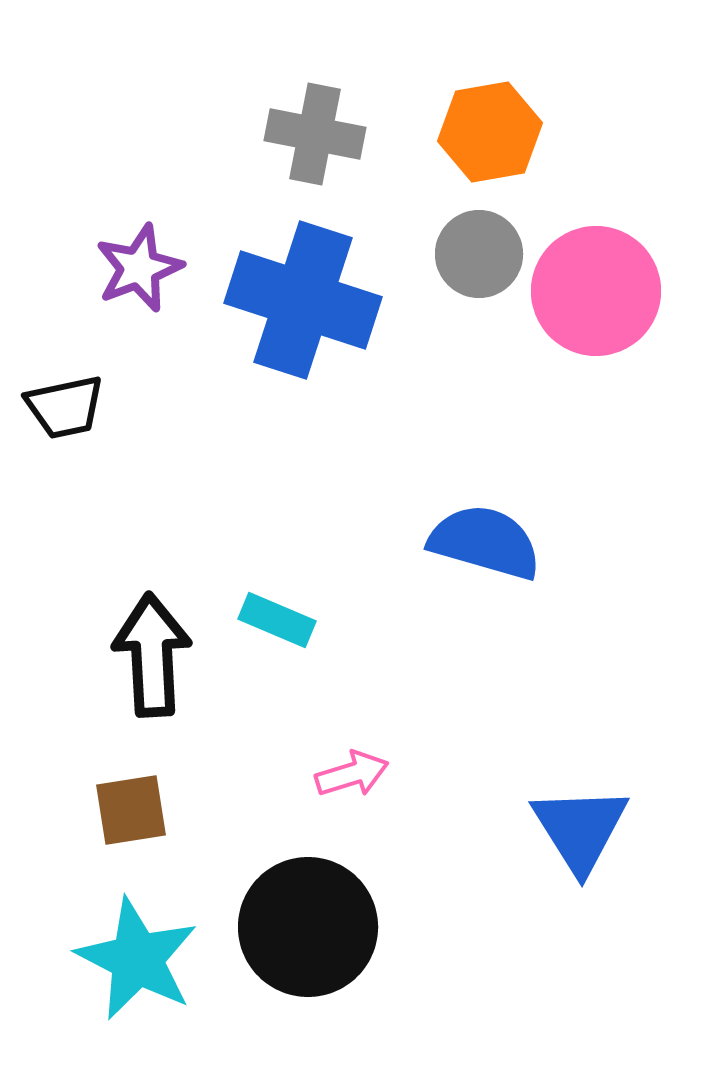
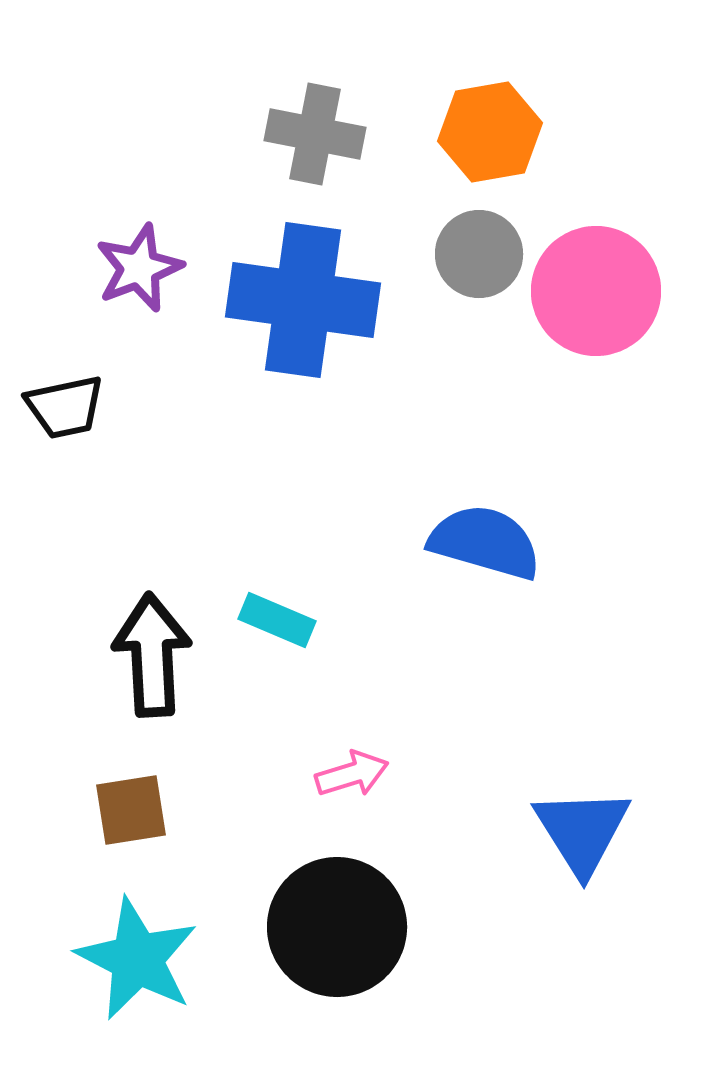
blue cross: rotated 10 degrees counterclockwise
blue triangle: moved 2 px right, 2 px down
black circle: moved 29 px right
